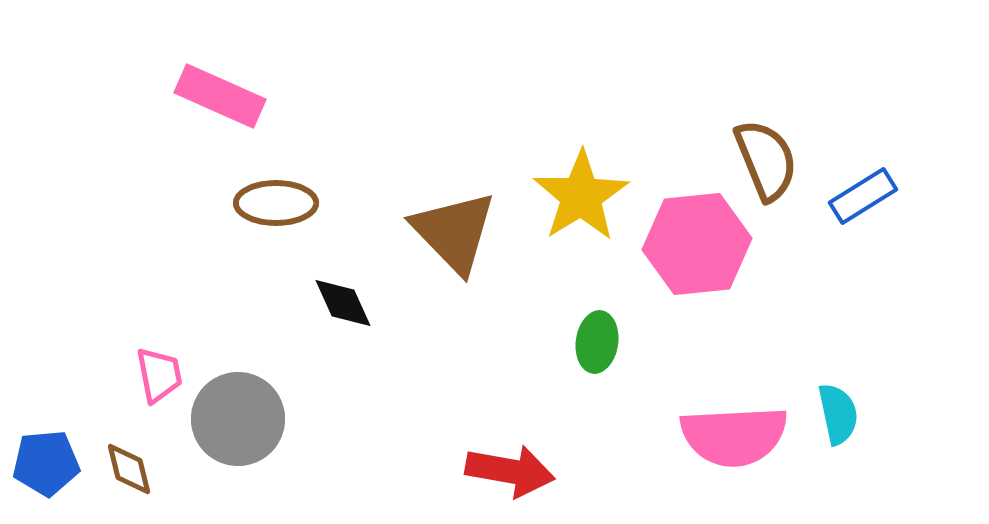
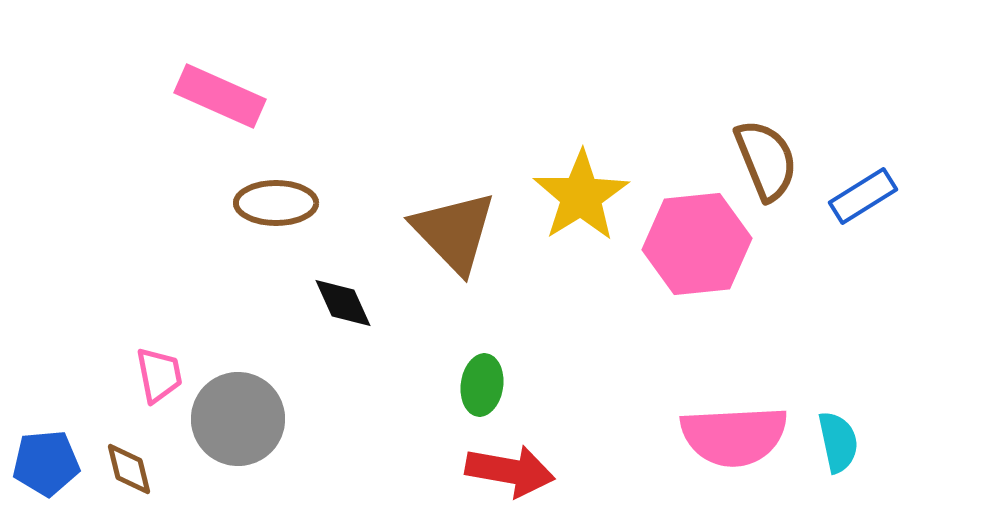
green ellipse: moved 115 px left, 43 px down
cyan semicircle: moved 28 px down
